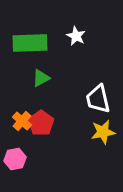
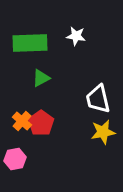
white star: rotated 18 degrees counterclockwise
